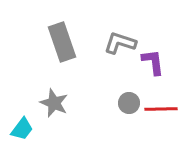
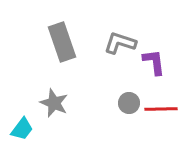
purple L-shape: moved 1 px right
